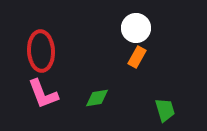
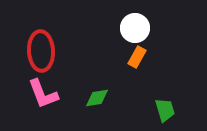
white circle: moved 1 px left
